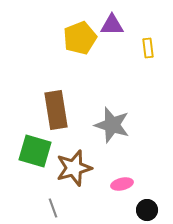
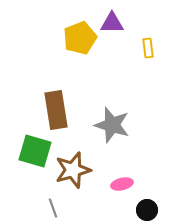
purple triangle: moved 2 px up
brown star: moved 1 px left, 2 px down
